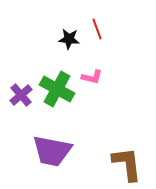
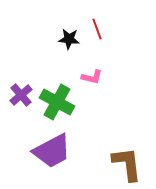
green cross: moved 13 px down
purple trapezoid: rotated 39 degrees counterclockwise
